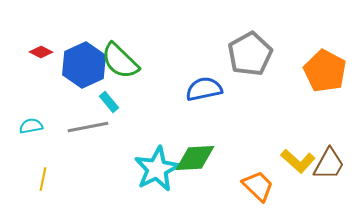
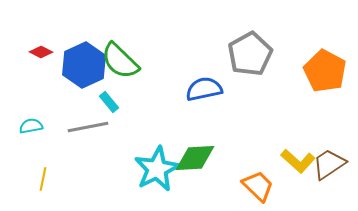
brown trapezoid: rotated 153 degrees counterclockwise
